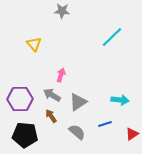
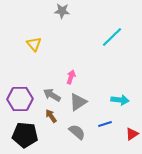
pink arrow: moved 10 px right, 2 px down
